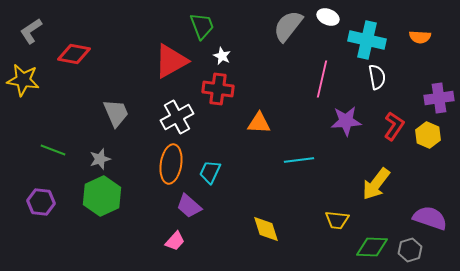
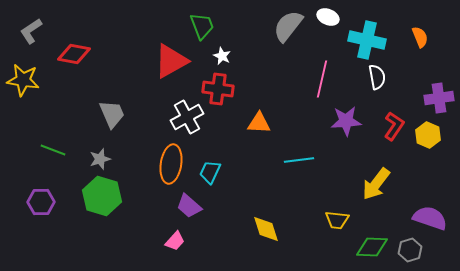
orange semicircle: rotated 115 degrees counterclockwise
gray trapezoid: moved 4 px left, 1 px down
white cross: moved 10 px right
green hexagon: rotated 18 degrees counterclockwise
purple hexagon: rotated 8 degrees counterclockwise
